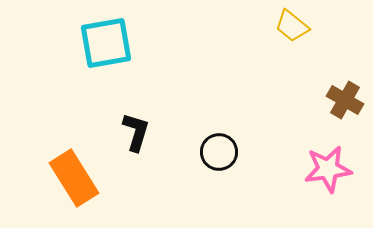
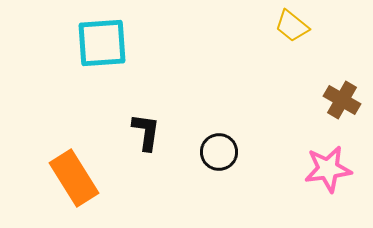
cyan square: moved 4 px left; rotated 6 degrees clockwise
brown cross: moved 3 px left
black L-shape: moved 10 px right; rotated 9 degrees counterclockwise
